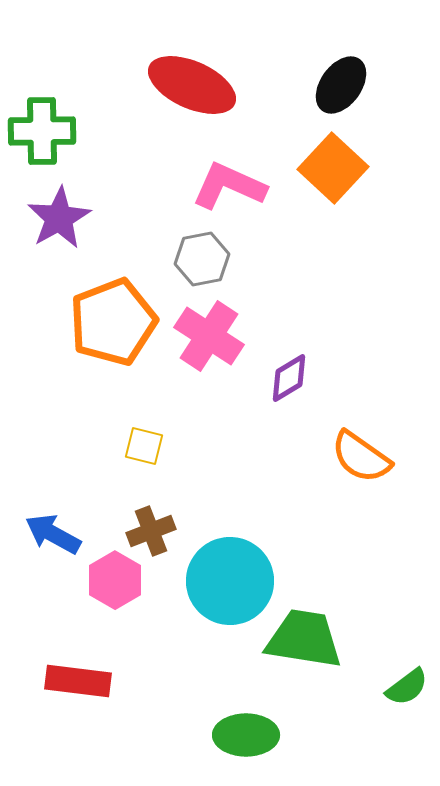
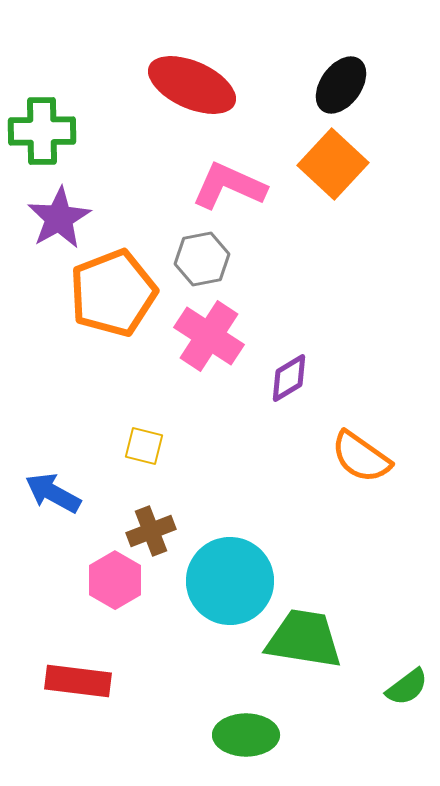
orange square: moved 4 px up
orange pentagon: moved 29 px up
blue arrow: moved 41 px up
